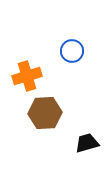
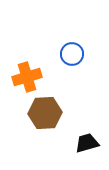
blue circle: moved 3 px down
orange cross: moved 1 px down
